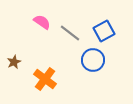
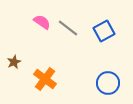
gray line: moved 2 px left, 5 px up
blue circle: moved 15 px right, 23 px down
